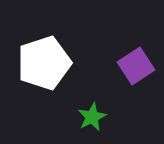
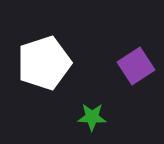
green star: rotated 28 degrees clockwise
